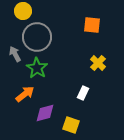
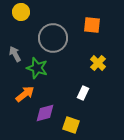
yellow circle: moved 2 px left, 1 px down
gray circle: moved 16 px right, 1 px down
green star: rotated 15 degrees counterclockwise
